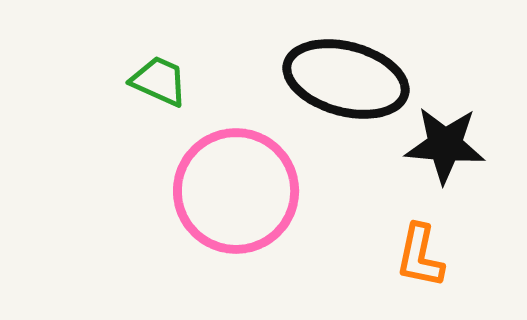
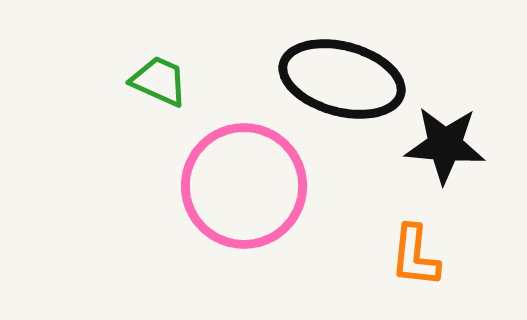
black ellipse: moved 4 px left
pink circle: moved 8 px right, 5 px up
orange L-shape: moved 5 px left; rotated 6 degrees counterclockwise
